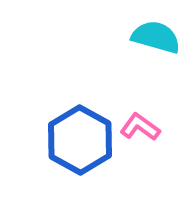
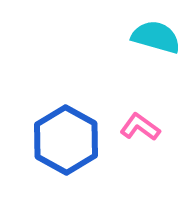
blue hexagon: moved 14 px left
